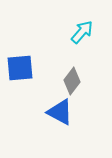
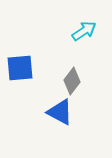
cyan arrow: moved 2 px right, 1 px up; rotated 15 degrees clockwise
